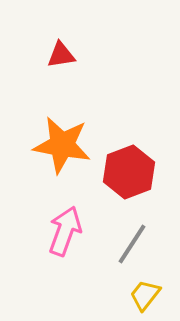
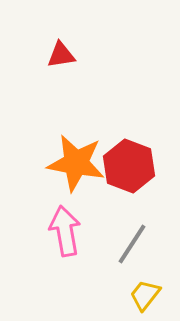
orange star: moved 14 px right, 18 px down
red hexagon: moved 6 px up; rotated 18 degrees counterclockwise
pink arrow: rotated 30 degrees counterclockwise
